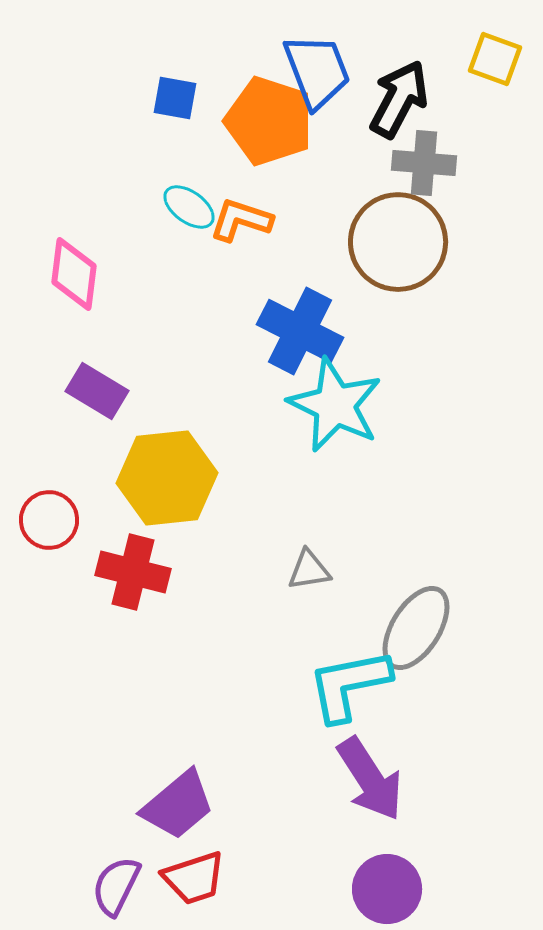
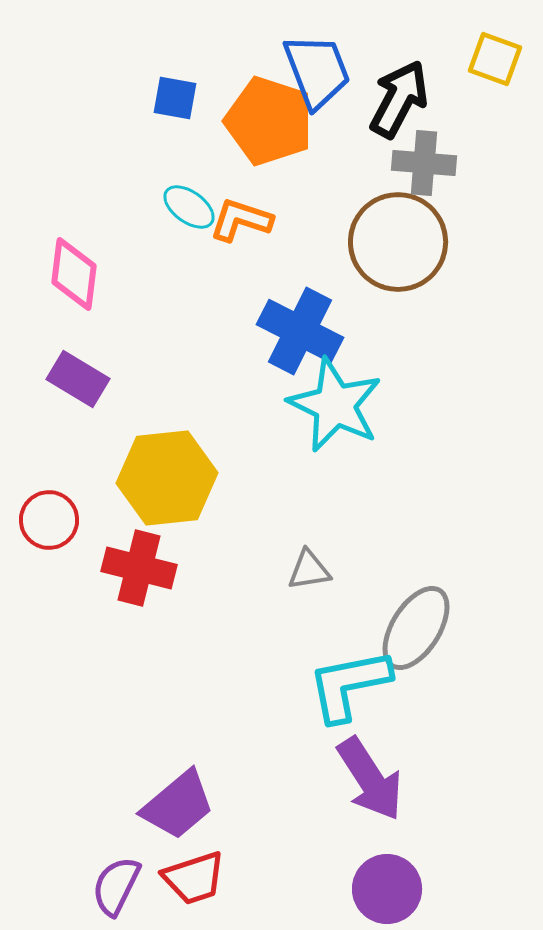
purple rectangle: moved 19 px left, 12 px up
red cross: moved 6 px right, 4 px up
